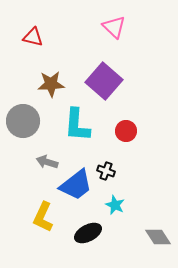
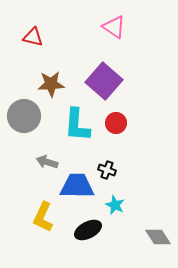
pink triangle: rotated 10 degrees counterclockwise
gray circle: moved 1 px right, 5 px up
red circle: moved 10 px left, 8 px up
black cross: moved 1 px right, 1 px up
blue trapezoid: moved 1 px right, 1 px down; rotated 141 degrees counterclockwise
black ellipse: moved 3 px up
